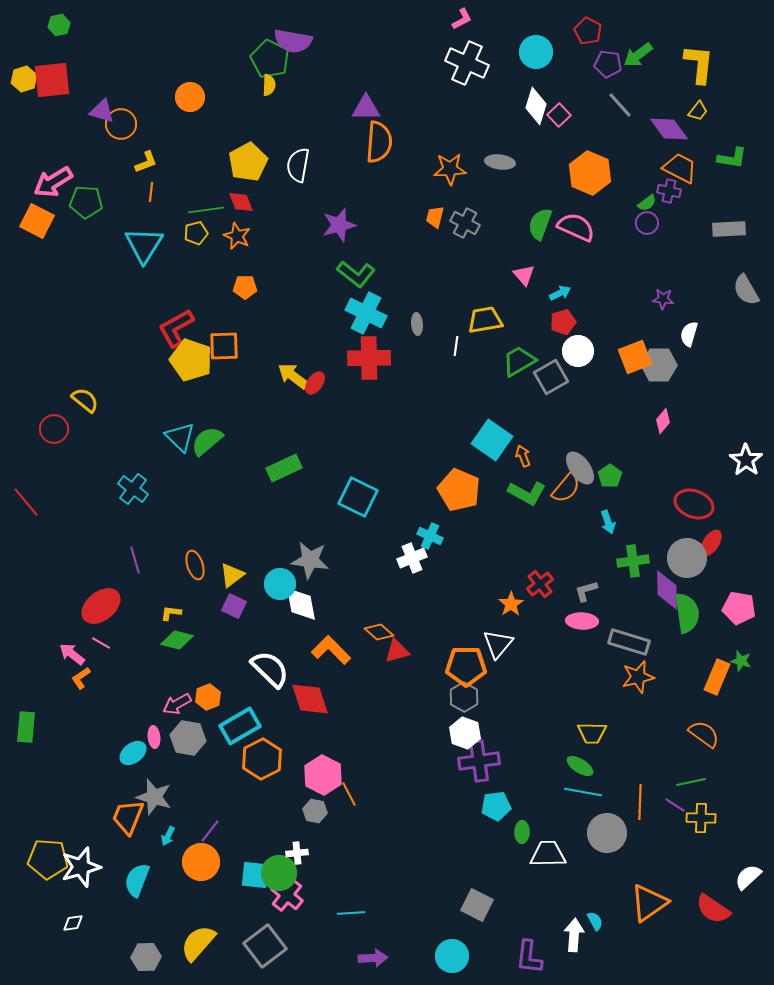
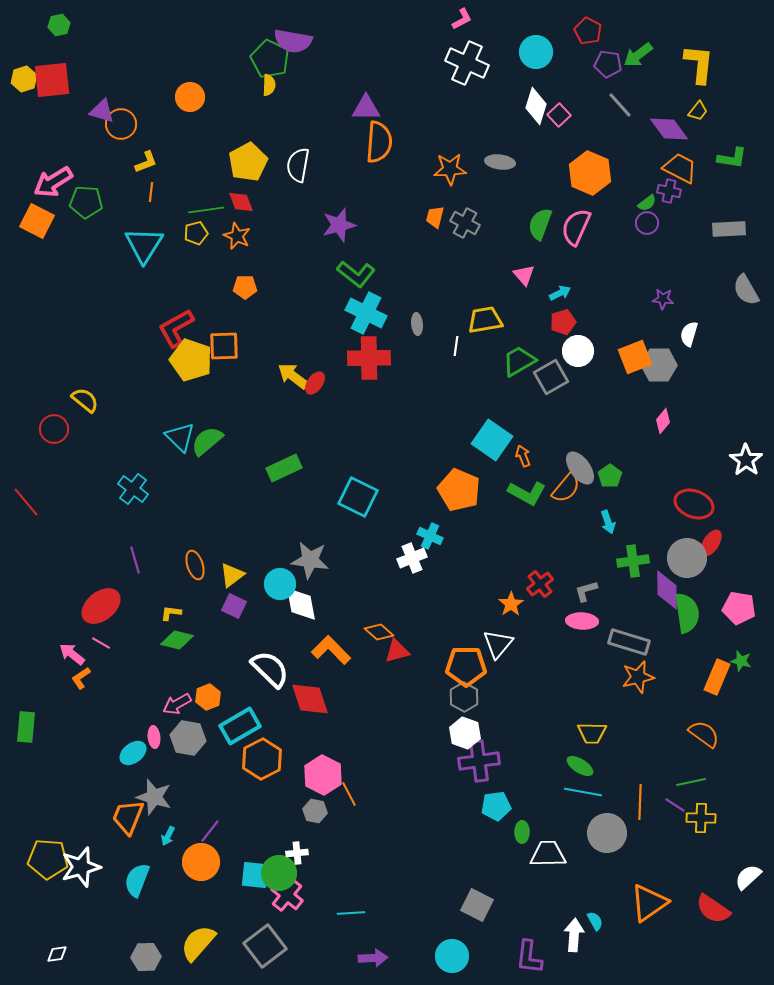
pink semicircle at (576, 227): rotated 90 degrees counterclockwise
white diamond at (73, 923): moved 16 px left, 31 px down
